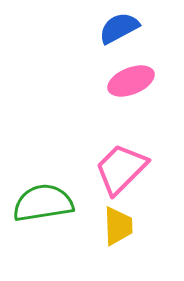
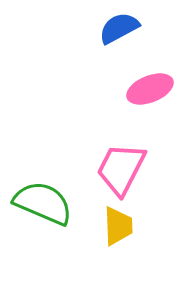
pink ellipse: moved 19 px right, 8 px down
pink trapezoid: rotated 18 degrees counterclockwise
green semicircle: rotated 32 degrees clockwise
